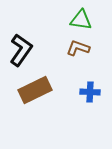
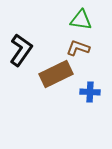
brown rectangle: moved 21 px right, 16 px up
